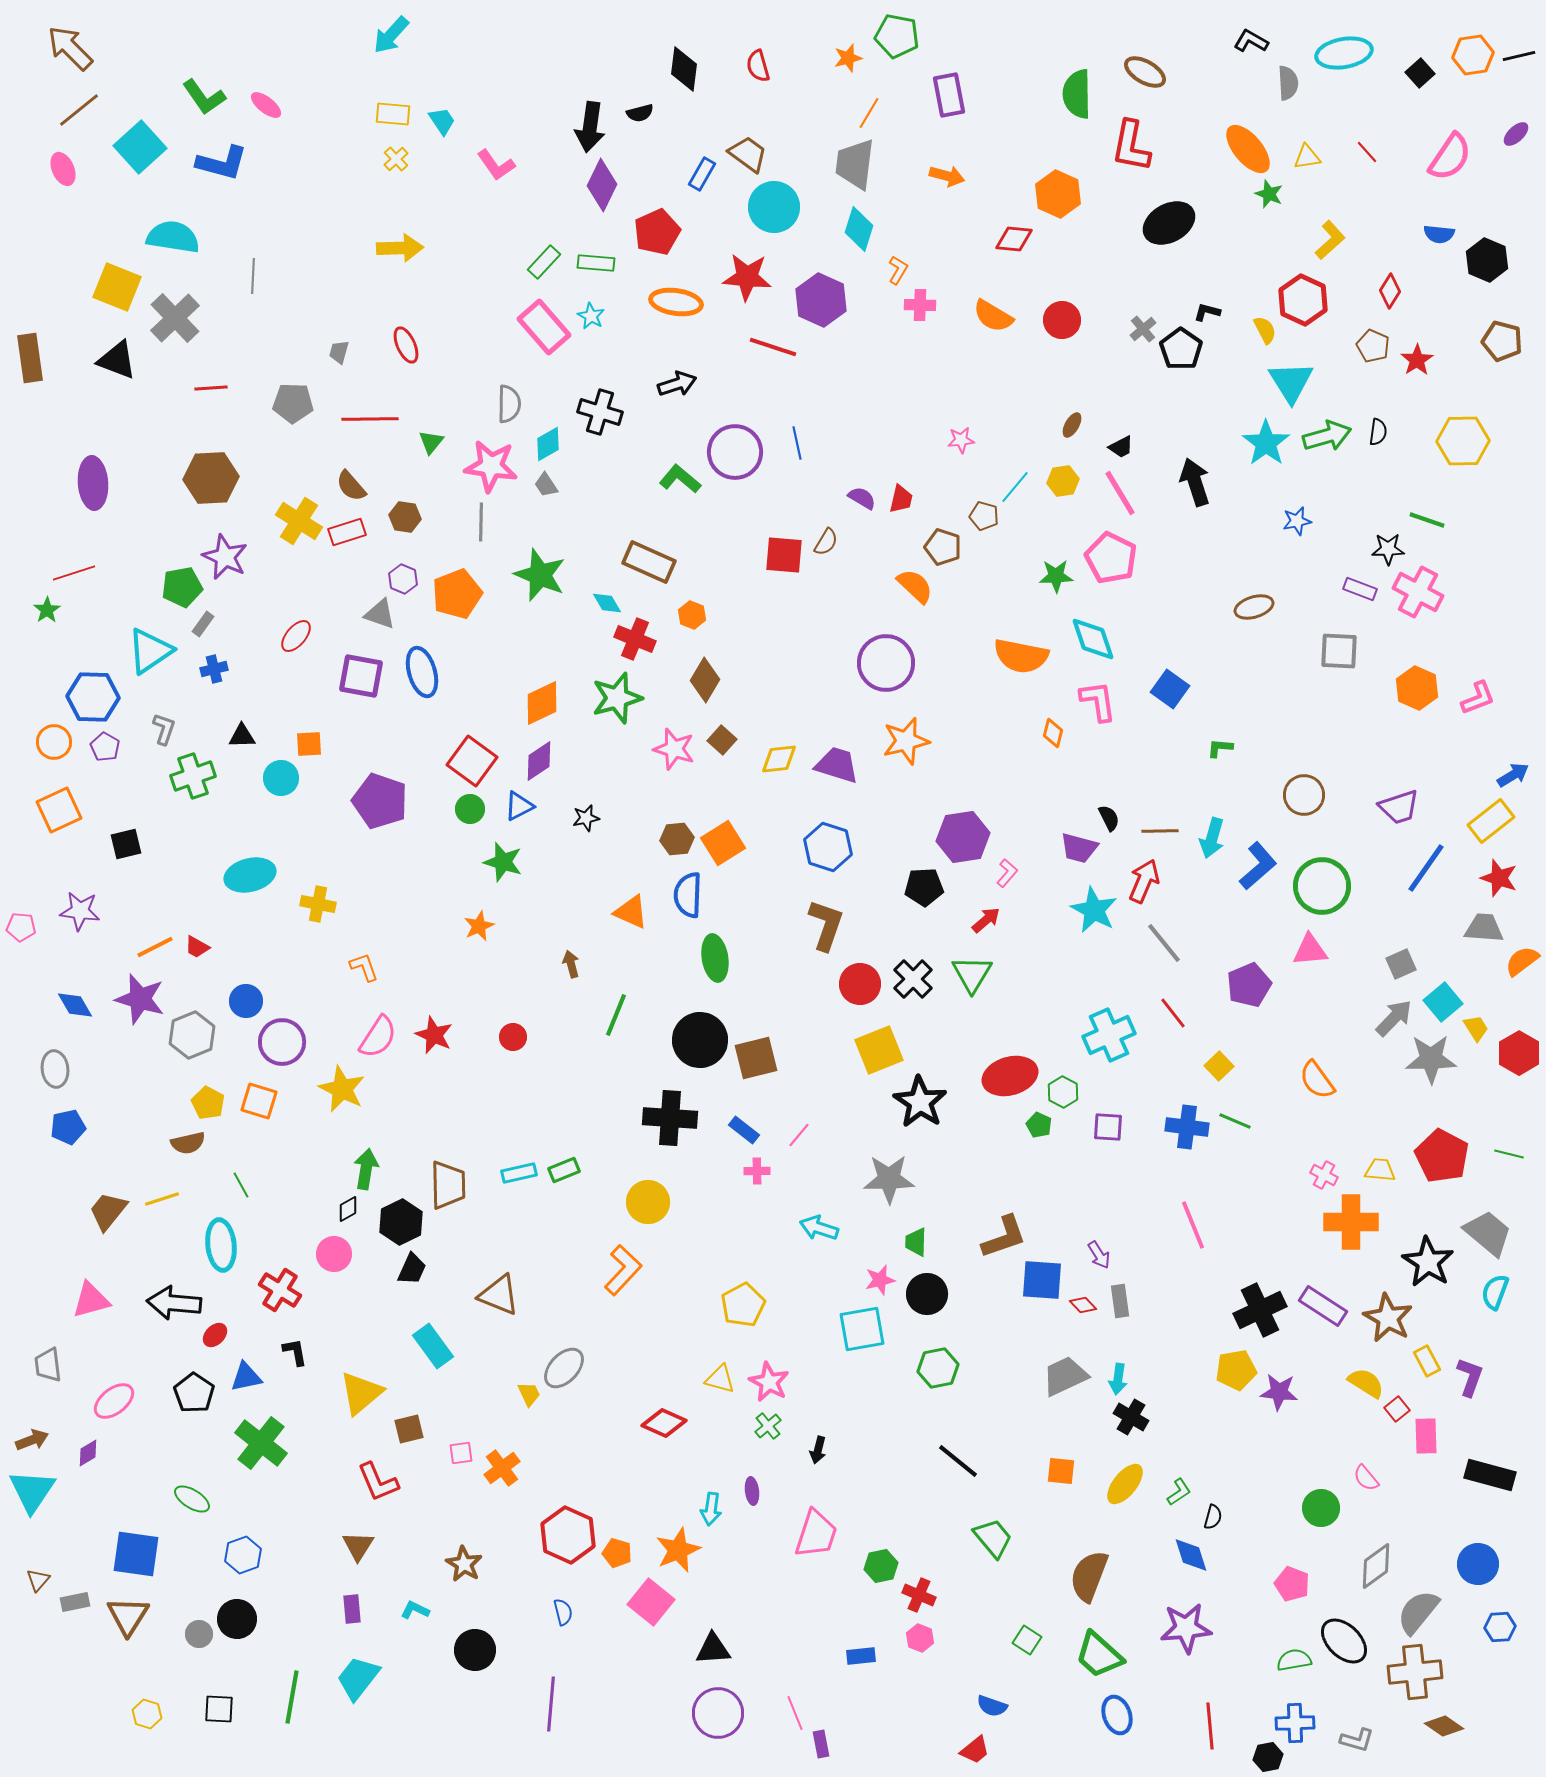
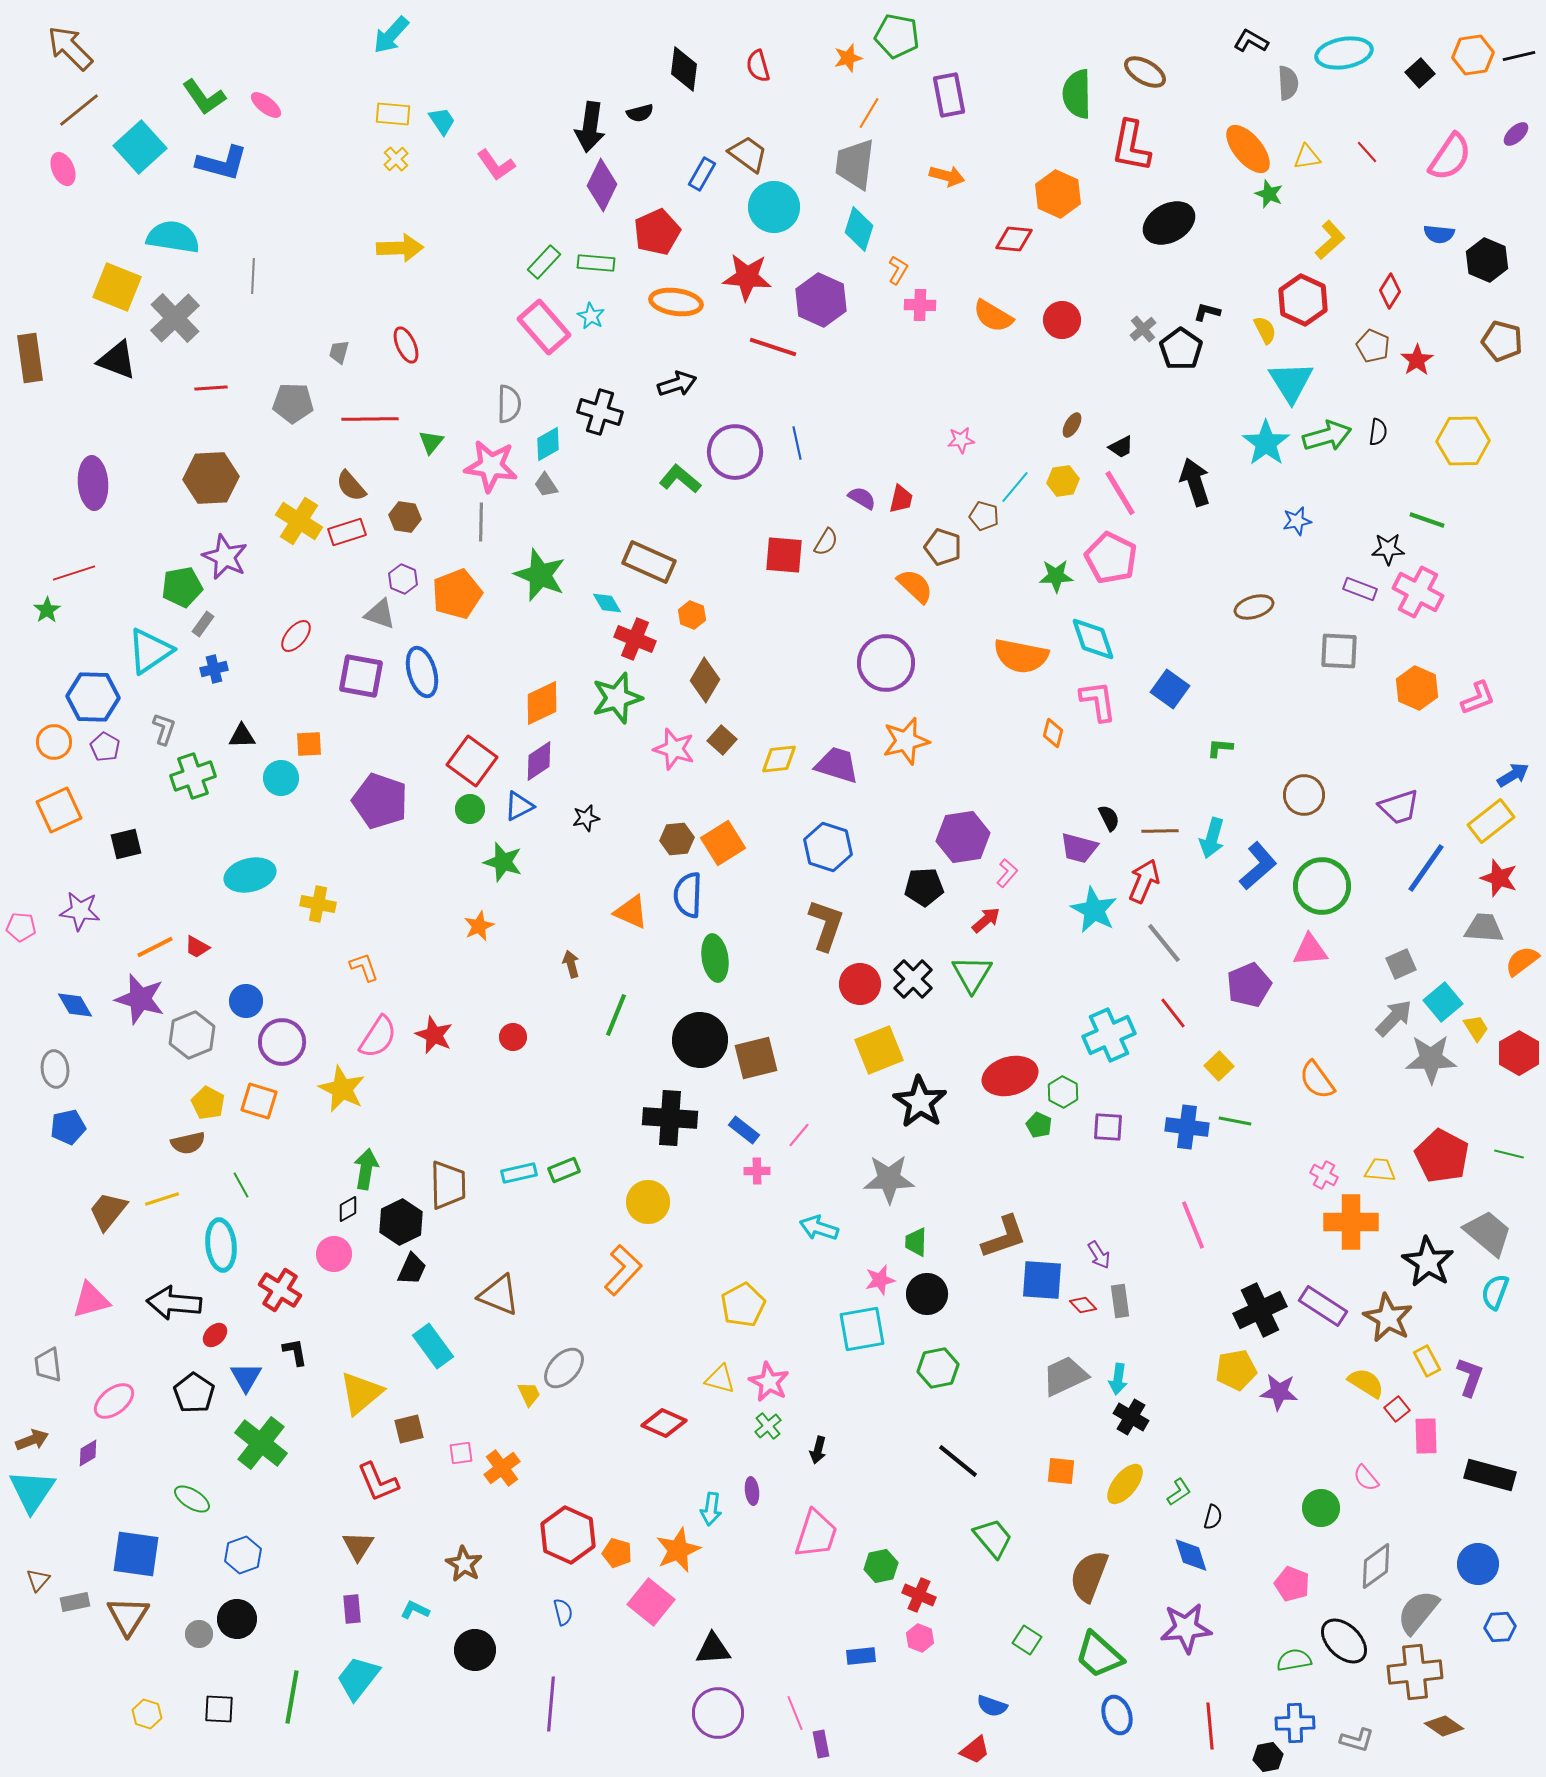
green line at (1235, 1121): rotated 12 degrees counterclockwise
blue triangle at (246, 1377): rotated 48 degrees counterclockwise
